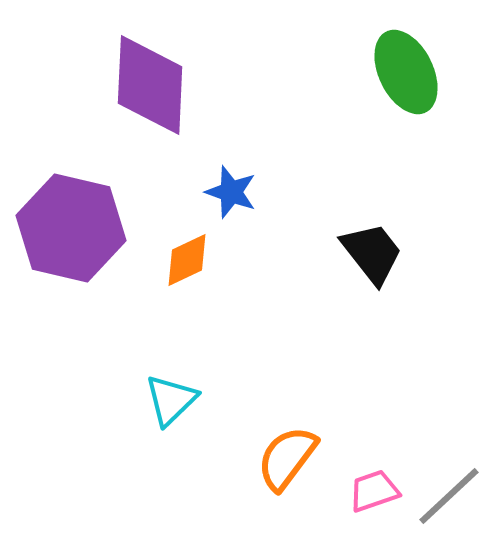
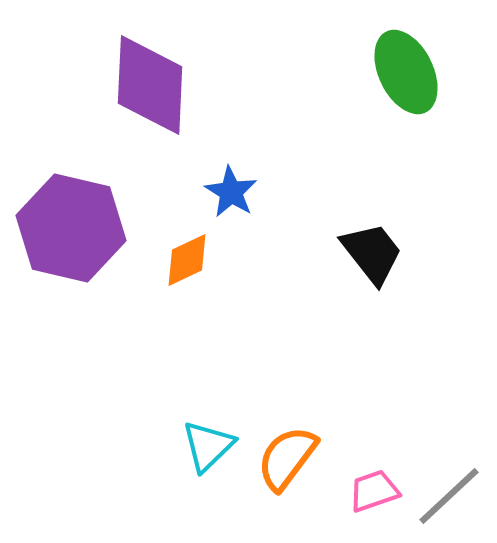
blue star: rotated 12 degrees clockwise
cyan triangle: moved 37 px right, 46 px down
